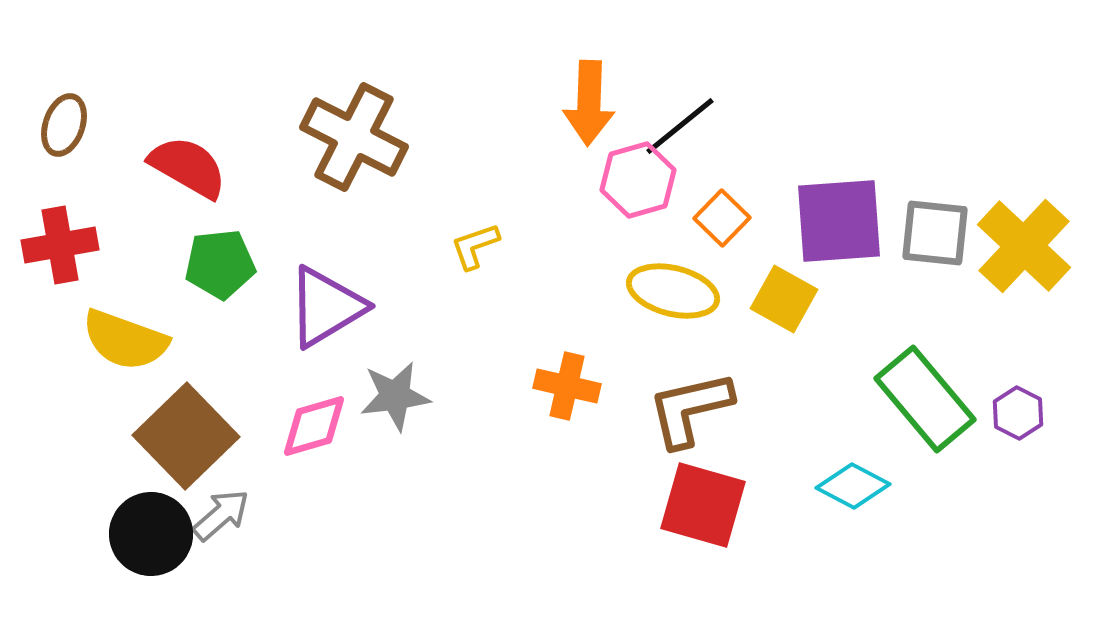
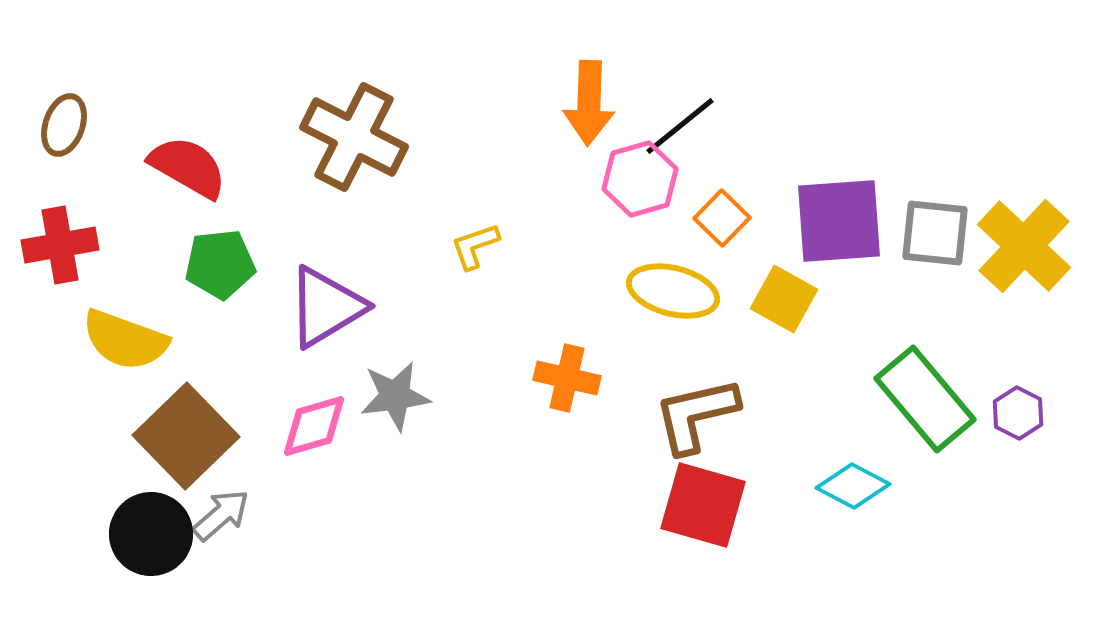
pink hexagon: moved 2 px right, 1 px up
orange cross: moved 8 px up
brown L-shape: moved 6 px right, 6 px down
